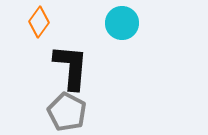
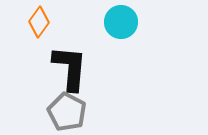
cyan circle: moved 1 px left, 1 px up
black L-shape: moved 1 px left, 1 px down
